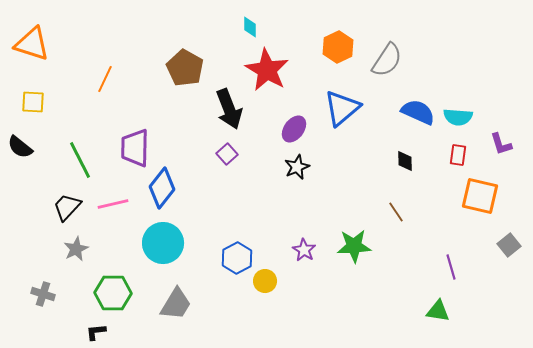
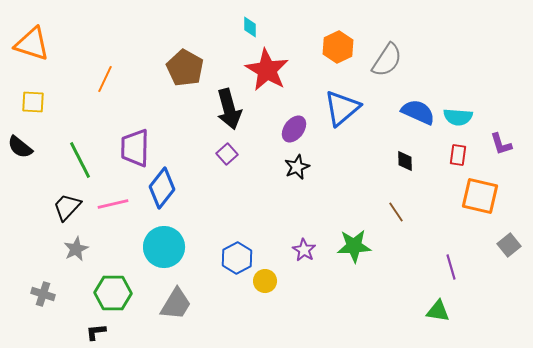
black arrow: rotated 6 degrees clockwise
cyan circle: moved 1 px right, 4 px down
